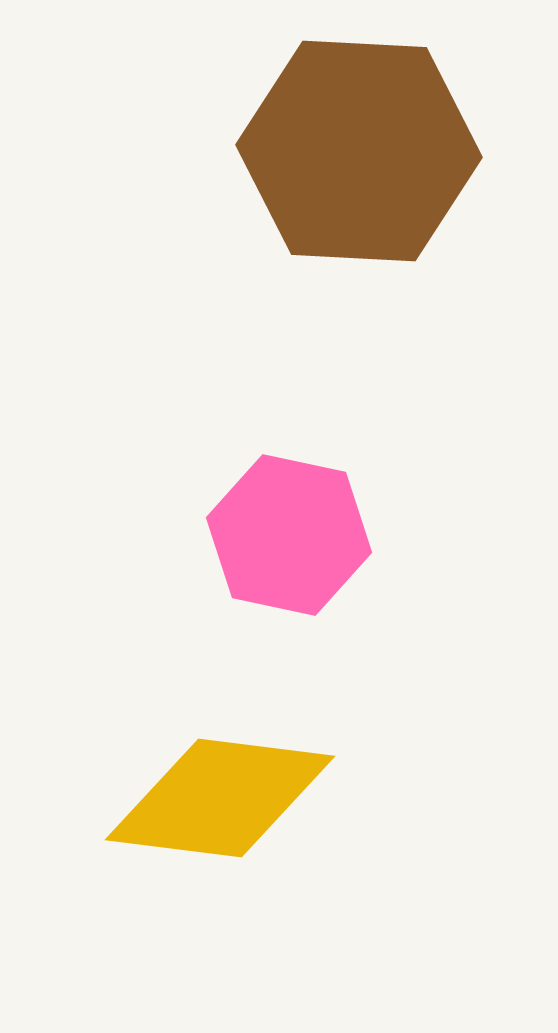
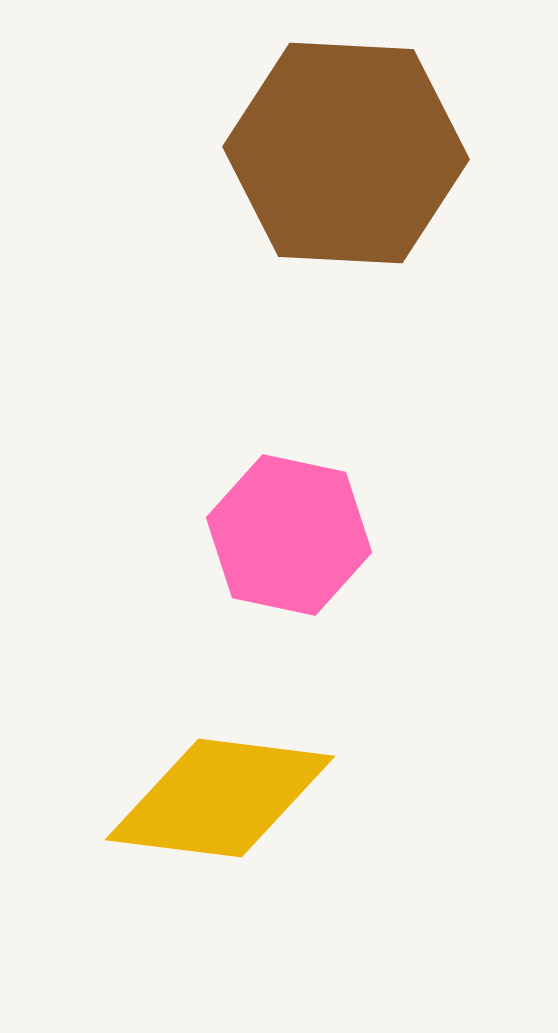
brown hexagon: moved 13 px left, 2 px down
